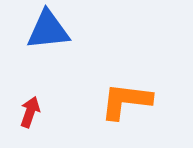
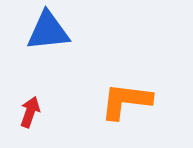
blue triangle: moved 1 px down
